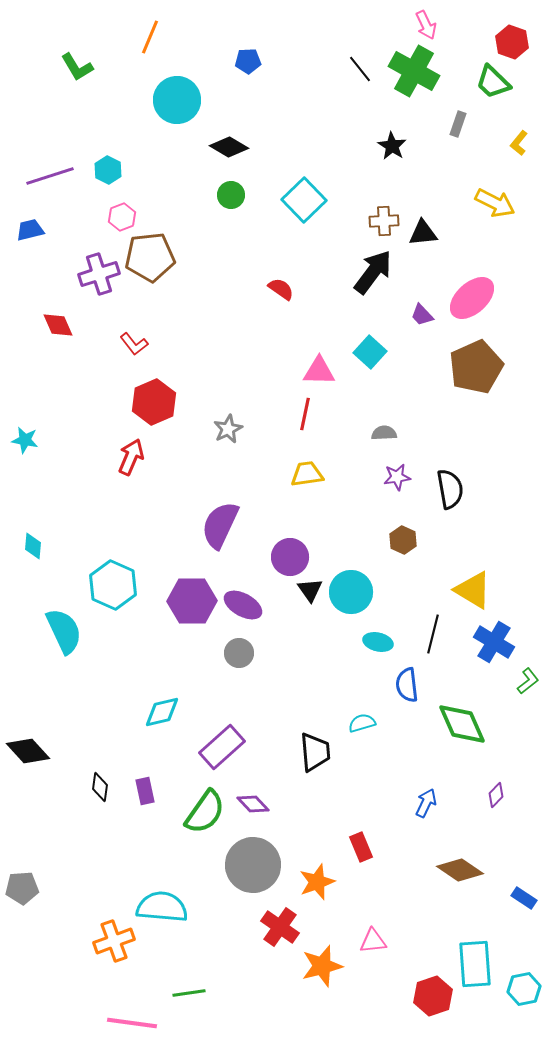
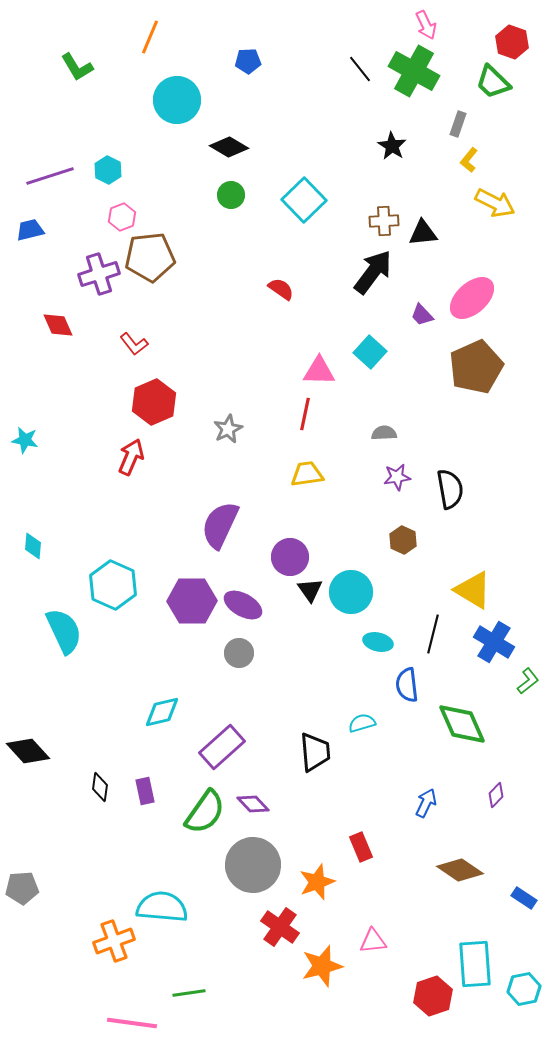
yellow L-shape at (519, 143): moved 50 px left, 17 px down
